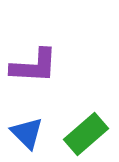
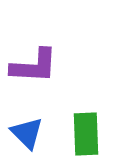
green rectangle: rotated 51 degrees counterclockwise
